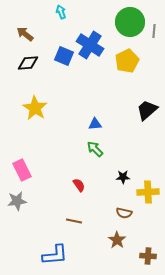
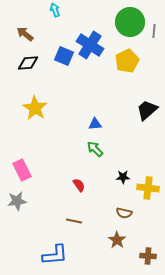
cyan arrow: moved 6 px left, 2 px up
yellow cross: moved 4 px up; rotated 10 degrees clockwise
